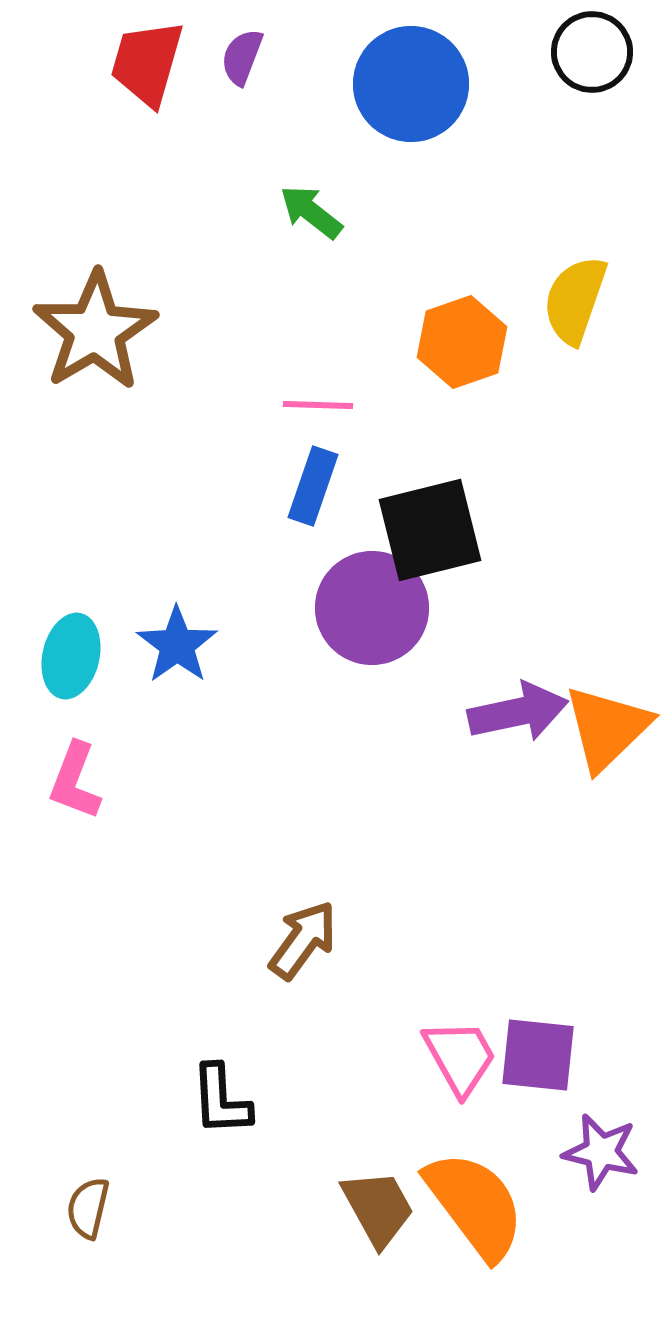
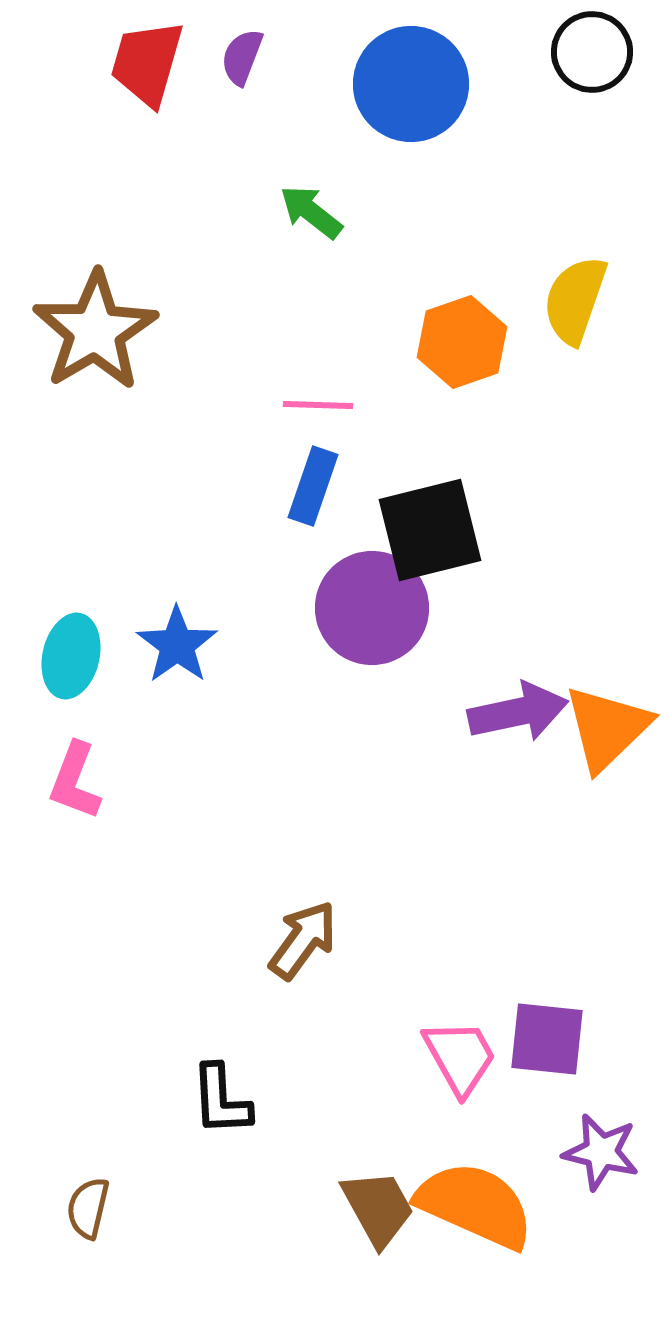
purple square: moved 9 px right, 16 px up
orange semicircle: rotated 29 degrees counterclockwise
